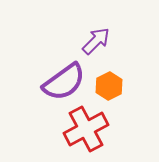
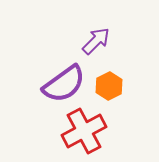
purple semicircle: moved 2 px down
red cross: moved 2 px left, 2 px down
